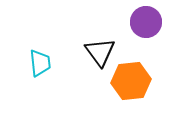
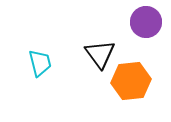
black triangle: moved 2 px down
cyan trapezoid: rotated 8 degrees counterclockwise
